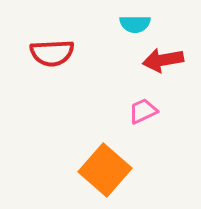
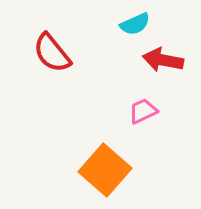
cyan semicircle: rotated 24 degrees counterclockwise
red semicircle: rotated 54 degrees clockwise
red arrow: rotated 21 degrees clockwise
